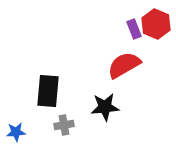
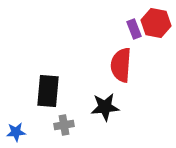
red hexagon: moved 1 px up; rotated 12 degrees counterclockwise
red semicircle: moved 3 px left; rotated 56 degrees counterclockwise
